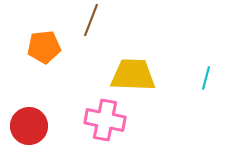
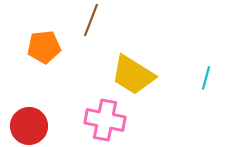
yellow trapezoid: rotated 150 degrees counterclockwise
